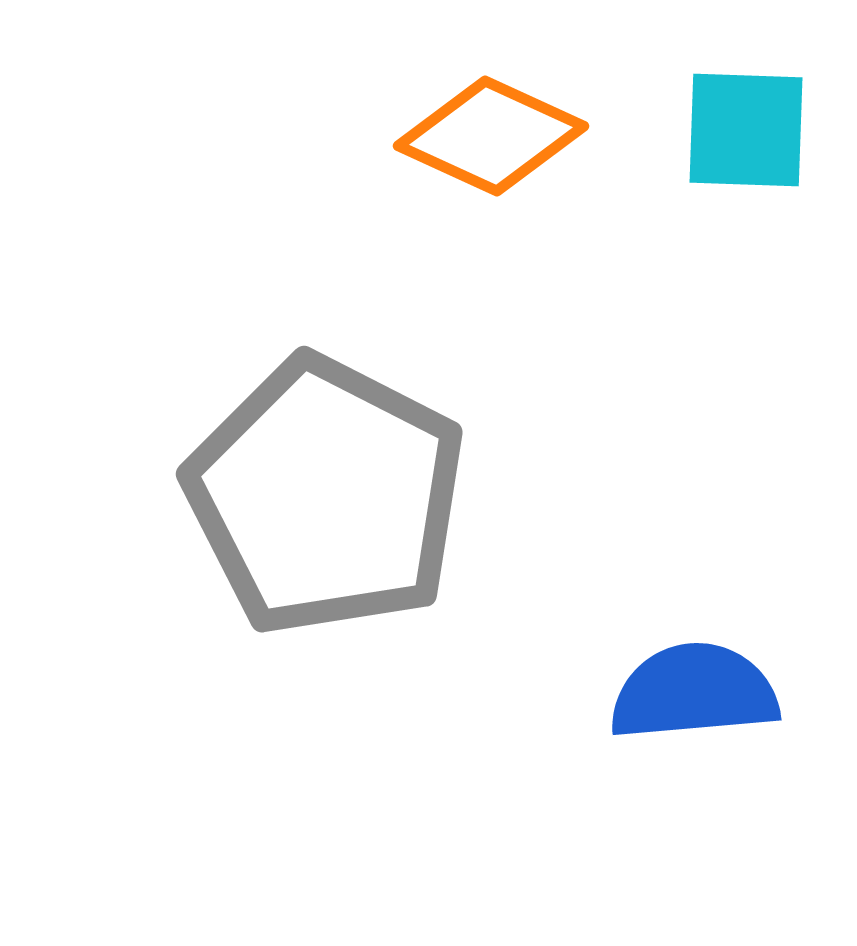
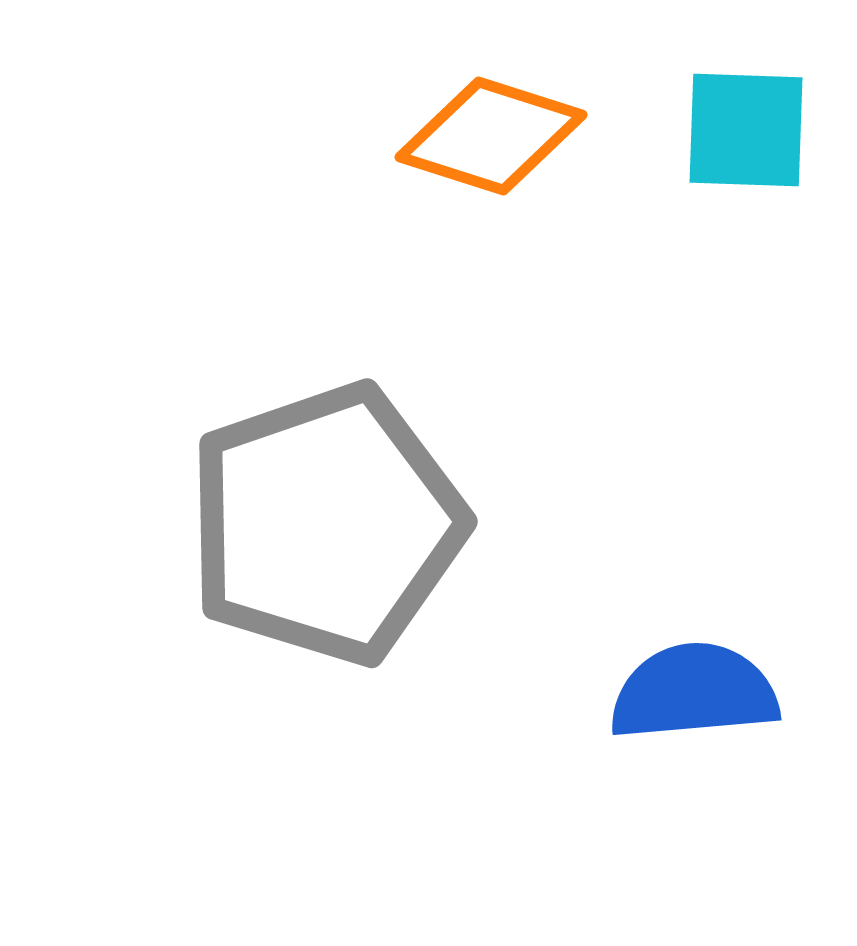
orange diamond: rotated 7 degrees counterclockwise
gray pentagon: moved 28 px down; rotated 26 degrees clockwise
